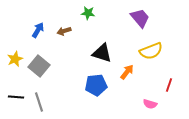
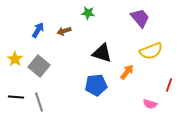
yellow star: rotated 14 degrees counterclockwise
